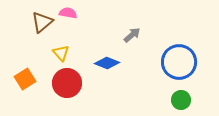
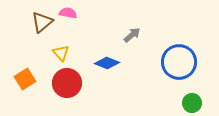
green circle: moved 11 px right, 3 px down
